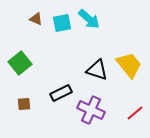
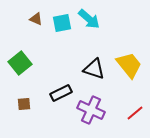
black triangle: moved 3 px left, 1 px up
